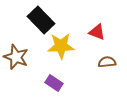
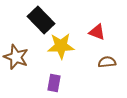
purple rectangle: rotated 66 degrees clockwise
